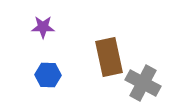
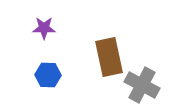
purple star: moved 1 px right, 1 px down
gray cross: moved 1 px left, 2 px down
